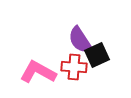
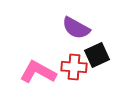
purple semicircle: moved 4 px left, 12 px up; rotated 28 degrees counterclockwise
